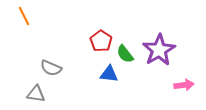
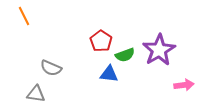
green semicircle: moved 1 px down; rotated 72 degrees counterclockwise
